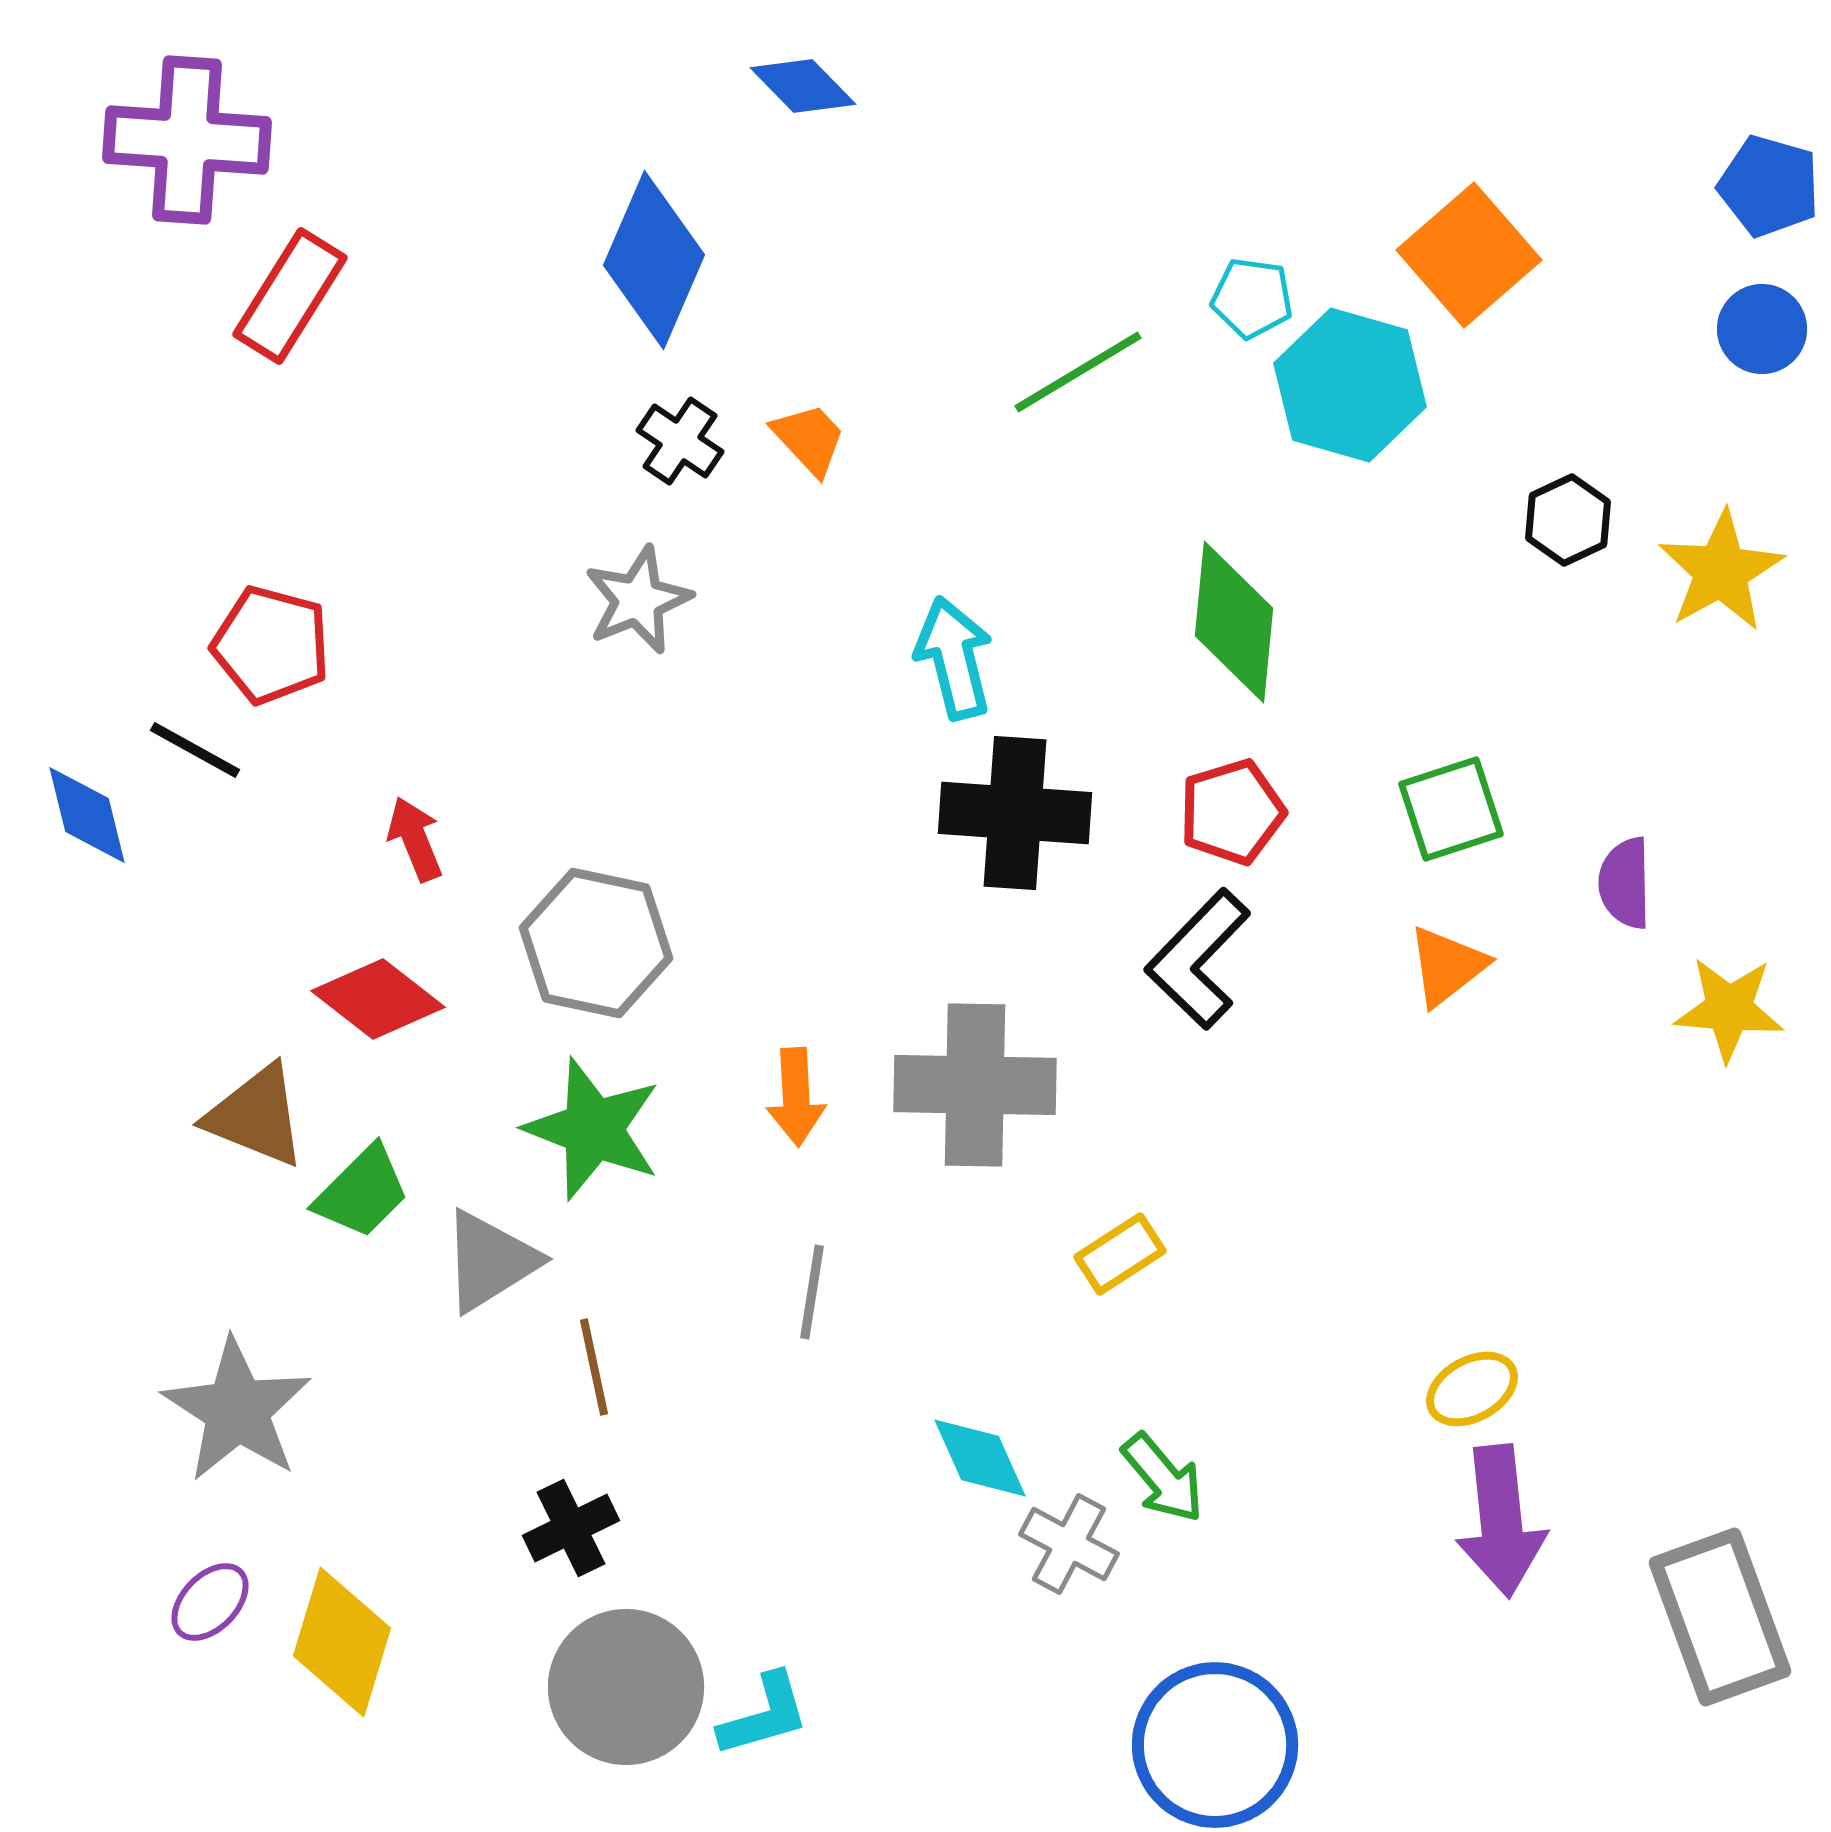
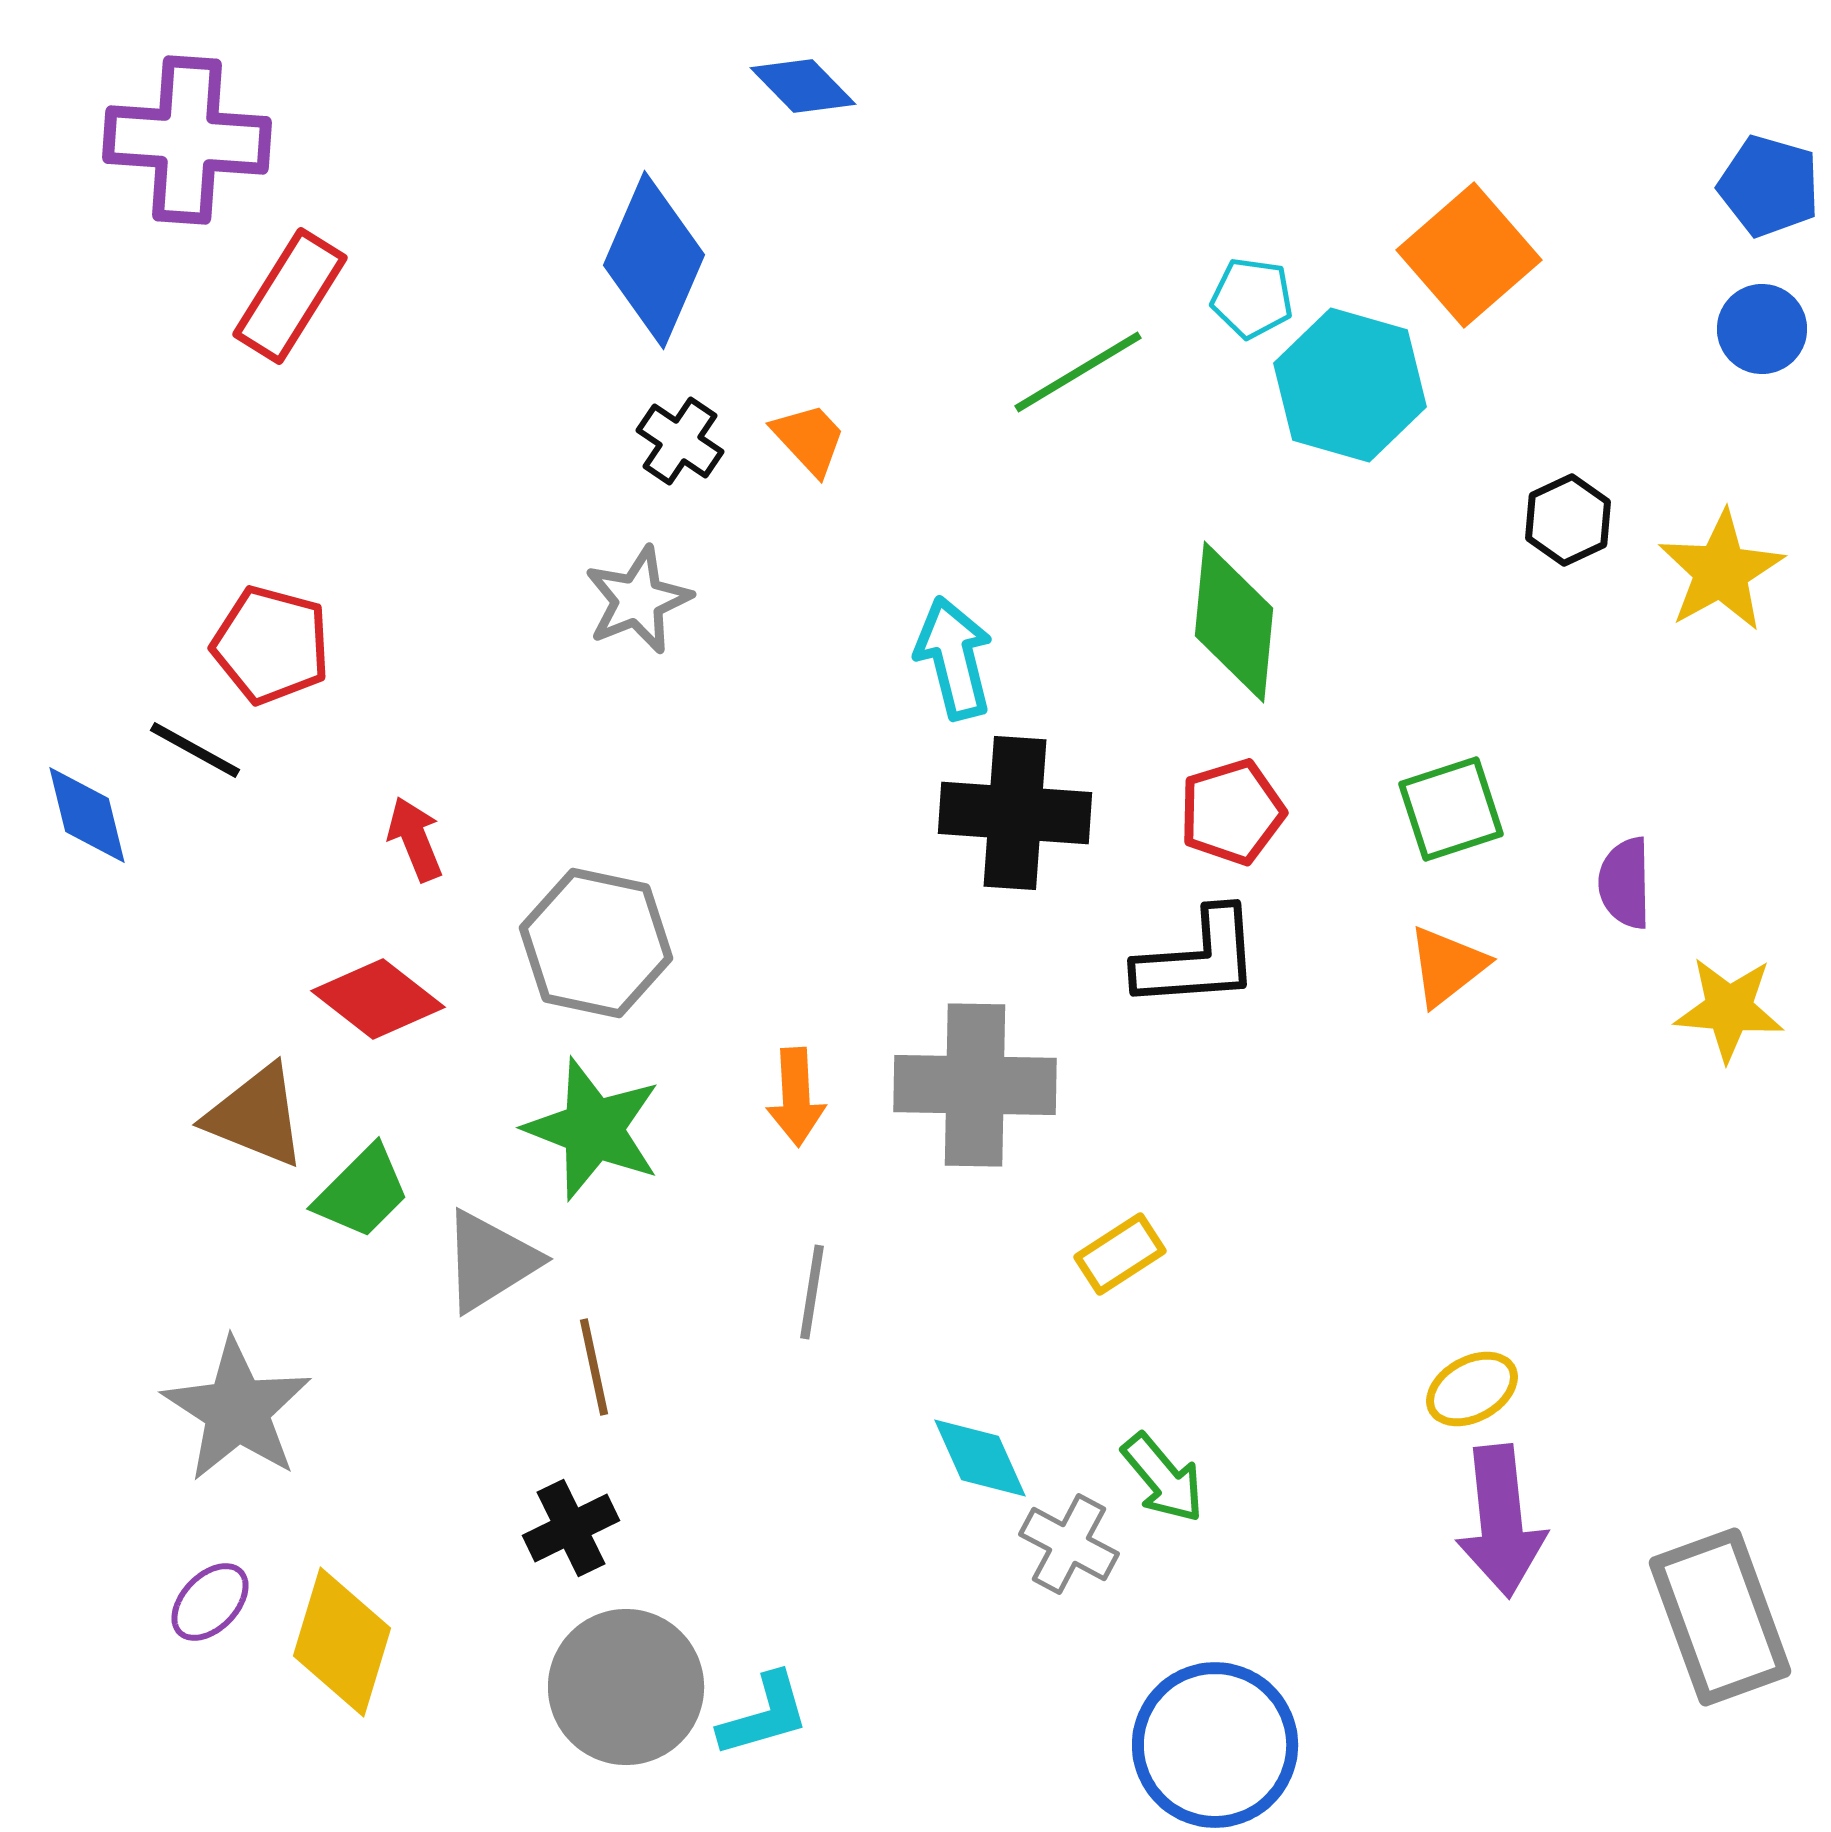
black L-shape at (1198, 959): rotated 138 degrees counterclockwise
